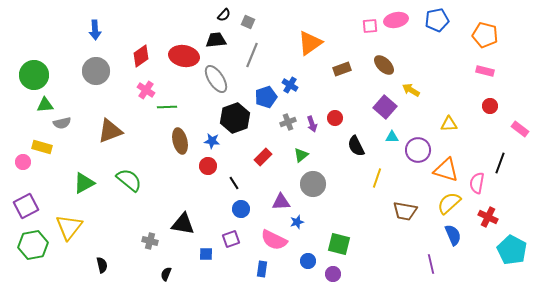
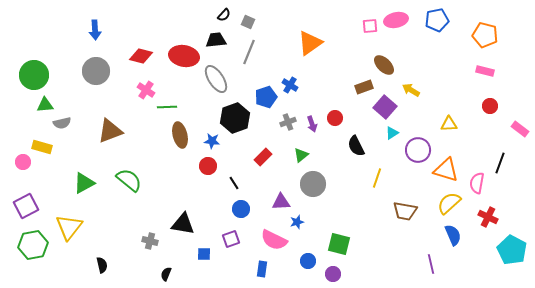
gray line at (252, 55): moved 3 px left, 3 px up
red diamond at (141, 56): rotated 50 degrees clockwise
brown rectangle at (342, 69): moved 22 px right, 18 px down
cyan triangle at (392, 137): moved 4 px up; rotated 32 degrees counterclockwise
brown ellipse at (180, 141): moved 6 px up
blue square at (206, 254): moved 2 px left
